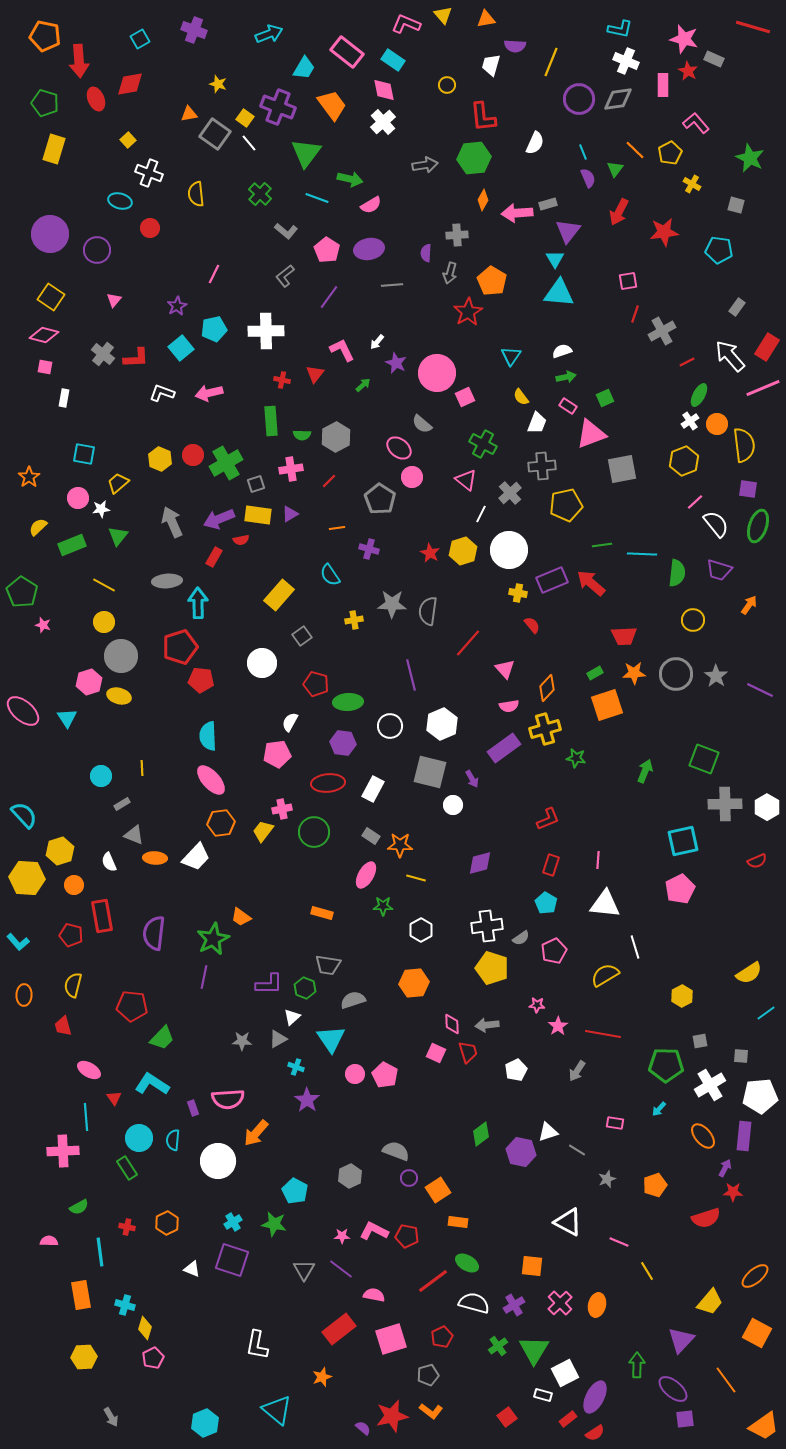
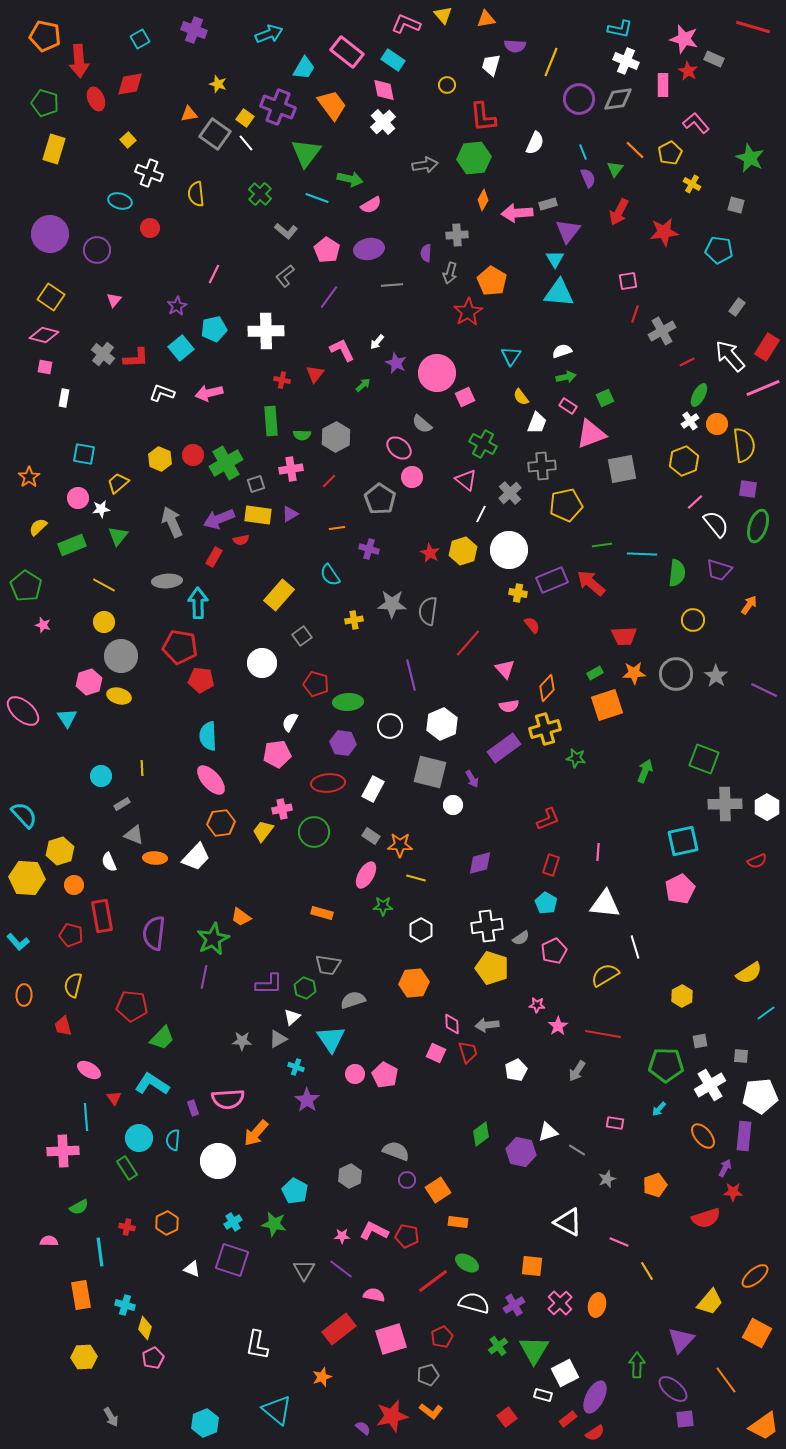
white line at (249, 143): moved 3 px left
green pentagon at (22, 592): moved 4 px right, 6 px up
red pentagon at (180, 647): rotated 28 degrees clockwise
purple line at (760, 690): moved 4 px right
pink line at (598, 860): moved 8 px up
purple circle at (409, 1178): moved 2 px left, 2 px down
